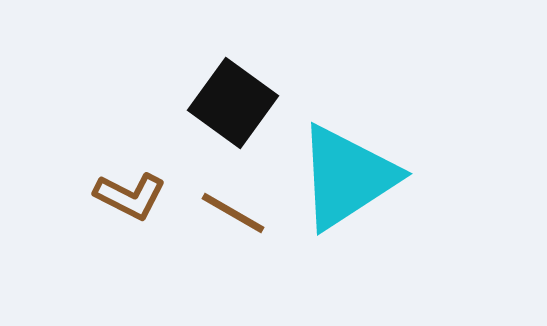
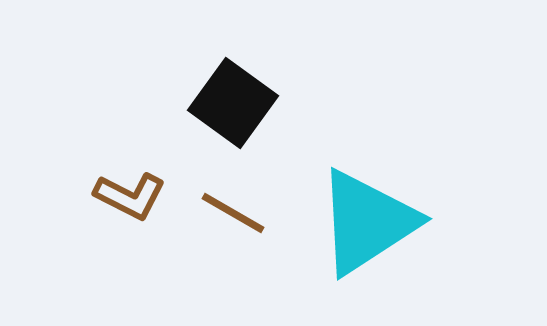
cyan triangle: moved 20 px right, 45 px down
